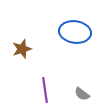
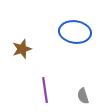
gray semicircle: moved 1 px right, 2 px down; rotated 35 degrees clockwise
